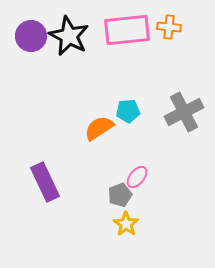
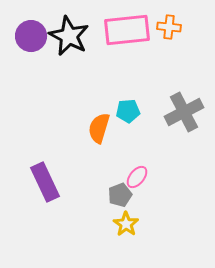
orange semicircle: rotated 40 degrees counterclockwise
